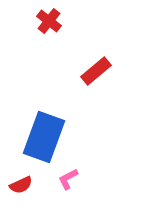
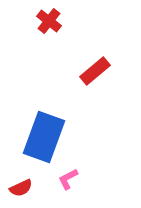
red rectangle: moved 1 px left
red semicircle: moved 3 px down
